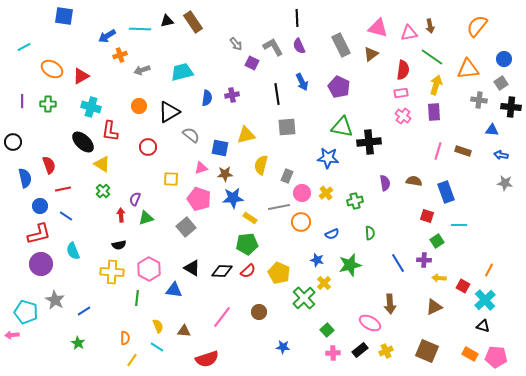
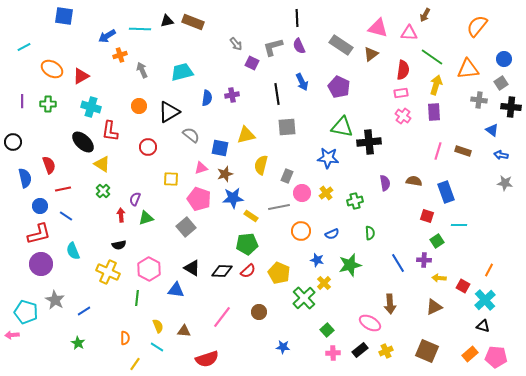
brown rectangle at (193, 22): rotated 35 degrees counterclockwise
brown arrow at (430, 26): moved 5 px left, 11 px up; rotated 40 degrees clockwise
pink triangle at (409, 33): rotated 12 degrees clockwise
gray rectangle at (341, 45): rotated 30 degrees counterclockwise
gray L-shape at (273, 47): rotated 75 degrees counterclockwise
gray arrow at (142, 70): rotated 84 degrees clockwise
blue triangle at (492, 130): rotated 32 degrees clockwise
brown star at (225, 174): rotated 14 degrees counterclockwise
yellow rectangle at (250, 218): moved 1 px right, 2 px up
orange circle at (301, 222): moved 9 px down
yellow cross at (112, 272): moved 4 px left; rotated 20 degrees clockwise
blue triangle at (174, 290): moved 2 px right
orange rectangle at (470, 354): rotated 70 degrees counterclockwise
yellow line at (132, 360): moved 3 px right, 4 px down
